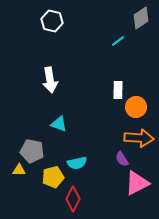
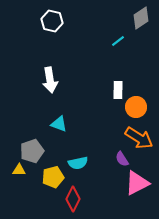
orange arrow: rotated 28 degrees clockwise
gray pentagon: rotated 30 degrees counterclockwise
cyan semicircle: moved 1 px right
